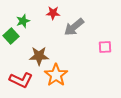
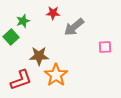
green square: moved 1 px down
red L-shape: rotated 45 degrees counterclockwise
